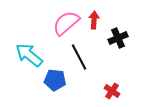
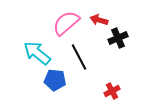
red arrow: moved 5 px right; rotated 78 degrees counterclockwise
cyan arrow: moved 8 px right, 2 px up
red cross: rotated 28 degrees clockwise
